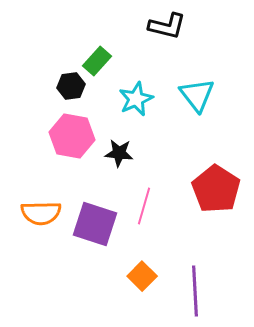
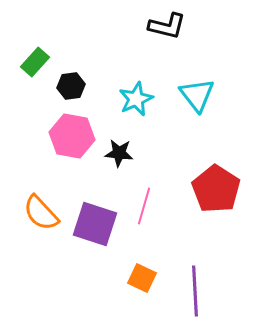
green rectangle: moved 62 px left, 1 px down
orange semicircle: rotated 48 degrees clockwise
orange square: moved 2 px down; rotated 20 degrees counterclockwise
